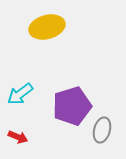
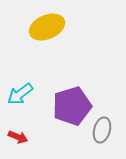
yellow ellipse: rotated 8 degrees counterclockwise
